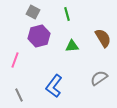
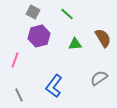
green line: rotated 32 degrees counterclockwise
green triangle: moved 3 px right, 2 px up
